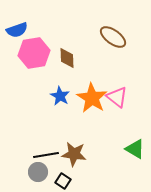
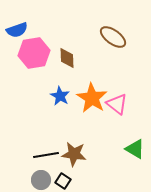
pink triangle: moved 7 px down
gray circle: moved 3 px right, 8 px down
